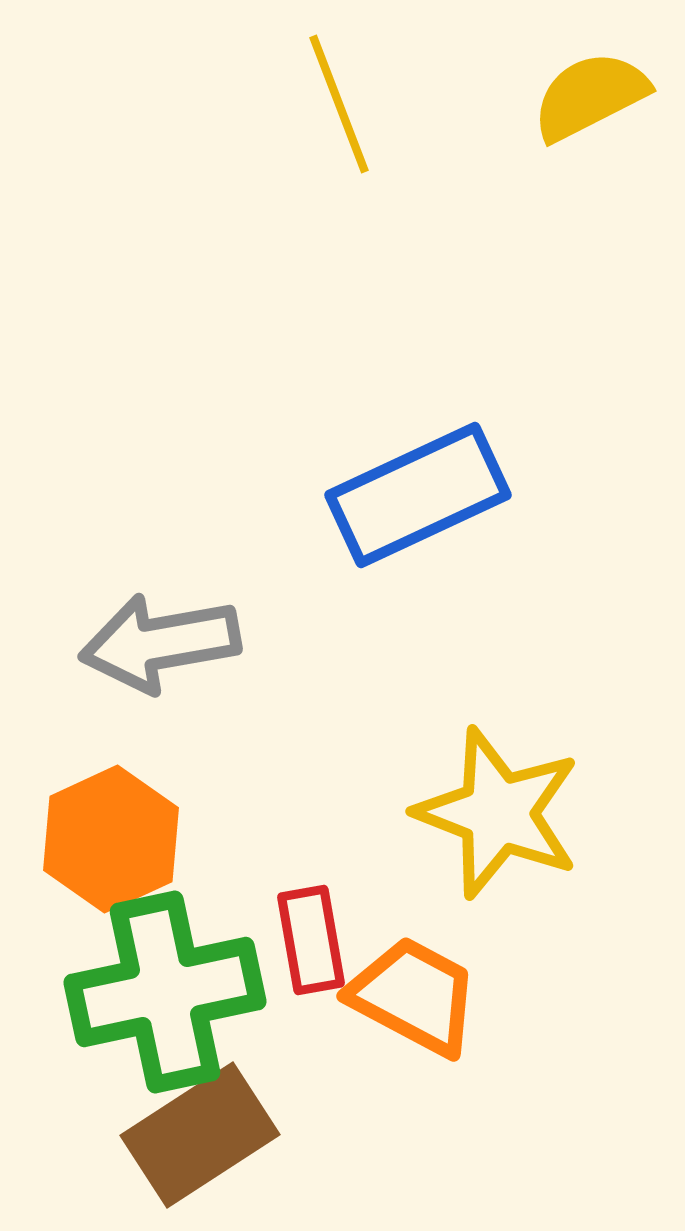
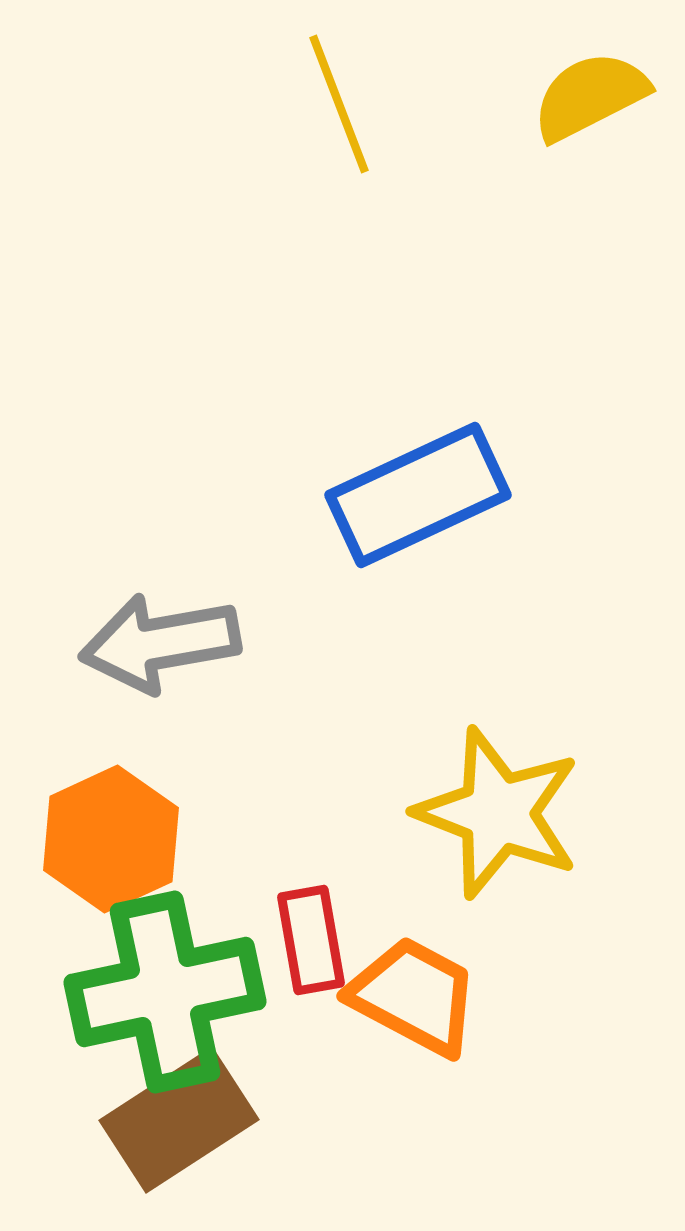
brown rectangle: moved 21 px left, 15 px up
